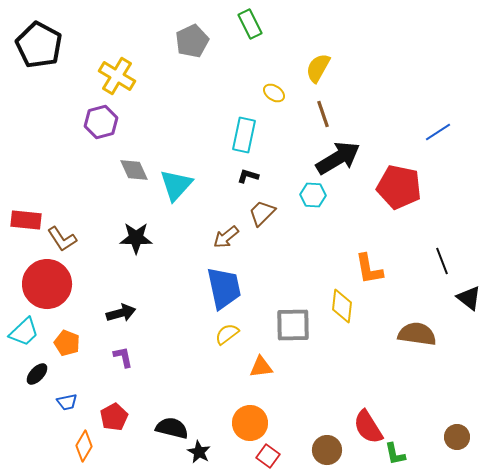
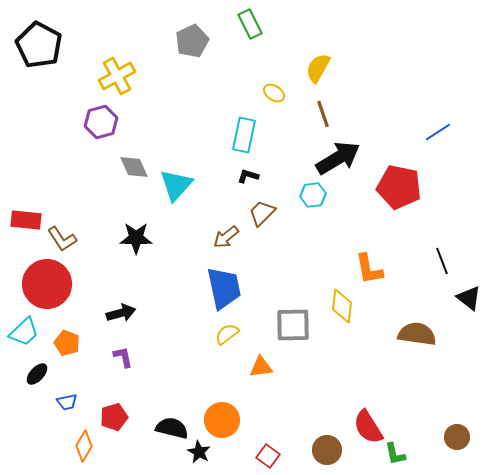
yellow cross at (117, 76): rotated 30 degrees clockwise
gray diamond at (134, 170): moved 3 px up
cyan hexagon at (313, 195): rotated 10 degrees counterclockwise
red pentagon at (114, 417): rotated 12 degrees clockwise
orange circle at (250, 423): moved 28 px left, 3 px up
